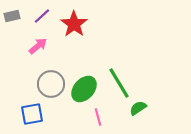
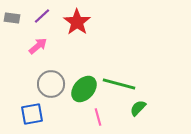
gray rectangle: moved 2 px down; rotated 21 degrees clockwise
red star: moved 3 px right, 2 px up
green line: moved 1 px down; rotated 44 degrees counterclockwise
green semicircle: rotated 12 degrees counterclockwise
